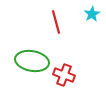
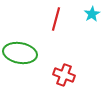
red line: moved 3 px up; rotated 30 degrees clockwise
green ellipse: moved 12 px left, 8 px up
